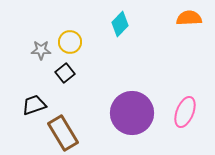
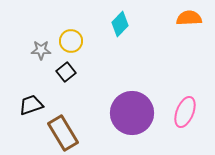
yellow circle: moved 1 px right, 1 px up
black square: moved 1 px right, 1 px up
black trapezoid: moved 3 px left
